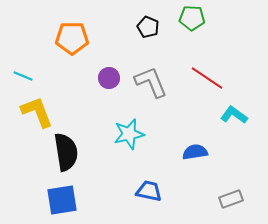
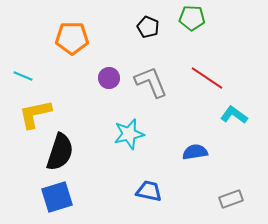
yellow L-shape: moved 2 px left, 2 px down; rotated 81 degrees counterclockwise
black semicircle: moved 6 px left; rotated 27 degrees clockwise
blue square: moved 5 px left, 3 px up; rotated 8 degrees counterclockwise
